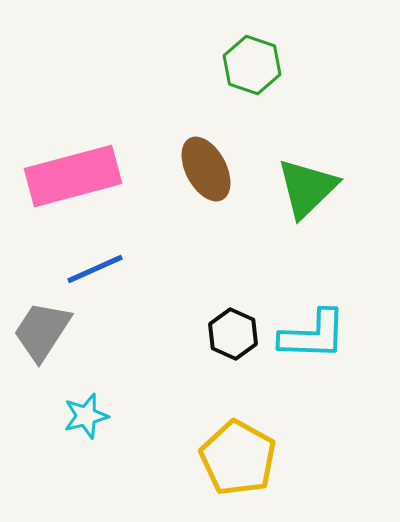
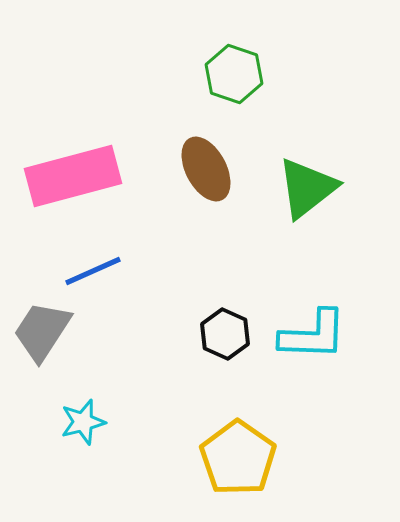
green hexagon: moved 18 px left, 9 px down
green triangle: rotated 6 degrees clockwise
blue line: moved 2 px left, 2 px down
black hexagon: moved 8 px left
cyan star: moved 3 px left, 6 px down
yellow pentagon: rotated 6 degrees clockwise
